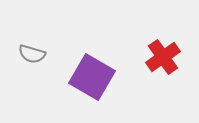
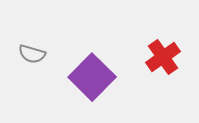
purple square: rotated 15 degrees clockwise
